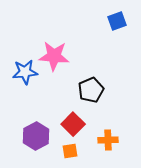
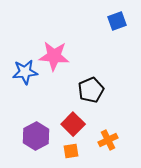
orange cross: rotated 24 degrees counterclockwise
orange square: moved 1 px right
